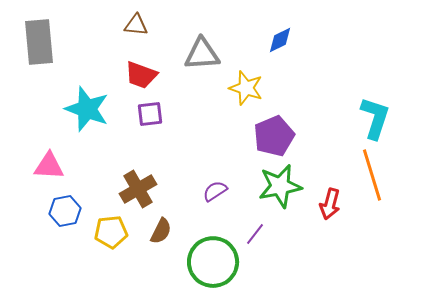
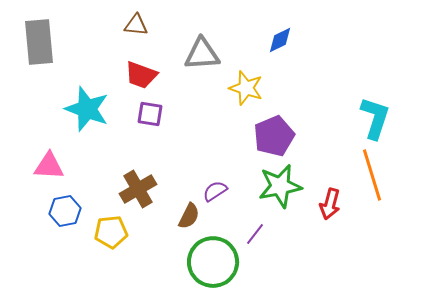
purple square: rotated 16 degrees clockwise
brown semicircle: moved 28 px right, 15 px up
